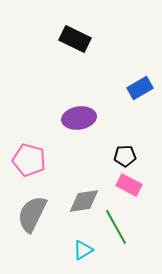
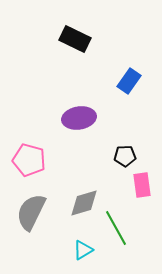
blue rectangle: moved 11 px left, 7 px up; rotated 25 degrees counterclockwise
pink rectangle: moved 13 px right; rotated 55 degrees clockwise
gray diamond: moved 2 px down; rotated 8 degrees counterclockwise
gray semicircle: moved 1 px left, 2 px up
green line: moved 1 px down
